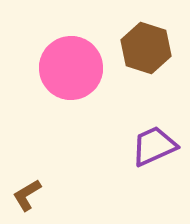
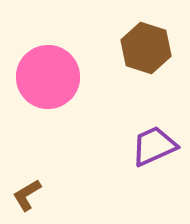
pink circle: moved 23 px left, 9 px down
